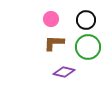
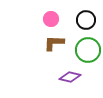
green circle: moved 3 px down
purple diamond: moved 6 px right, 5 px down
